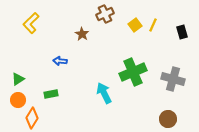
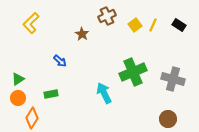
brown cross: moved 2 px right, 2 px down
black rectangle: moved 3 px left, 7 px up; rotated 40 degrees counterclockwise
blue arrow: rotated 144 degrees counterclockwise
orange circle: moved 2 px up
